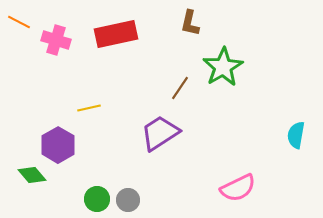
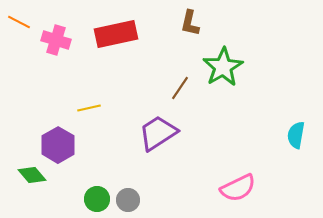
purple trapezoid: moved 2 px left
